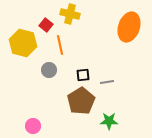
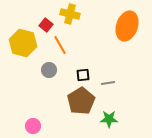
orange ellipse: moved 2 px left, 1 px up
orange line: rotated 18 degrees counterclockwise
gray line: moved 1 px right, 1 px down
green star: moved 2 px up
